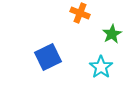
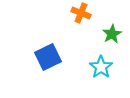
orange cross: moved 1 px right
